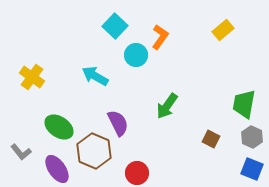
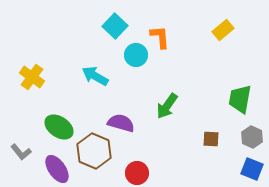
orange L-shape: rotated 40 degrees counterclockwise
green trapezoid: moved 4 px left, 5 px up
purple semicircle: moved 3 px right; rotated 48 degrees counterclockwise
brown square: rotated 24 degrees counterclockwise
